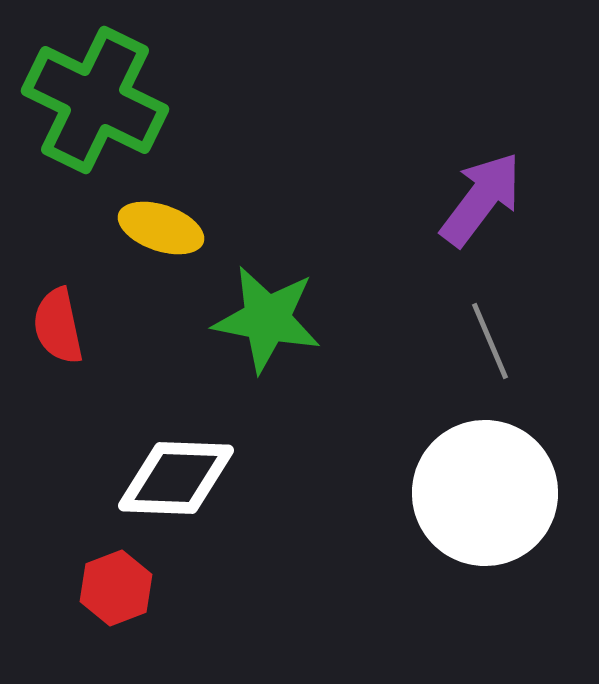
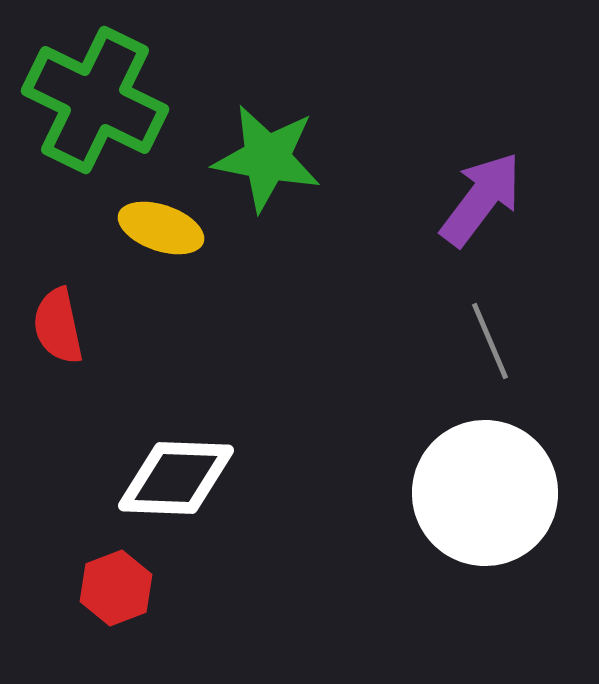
green star: moved 161 px up
